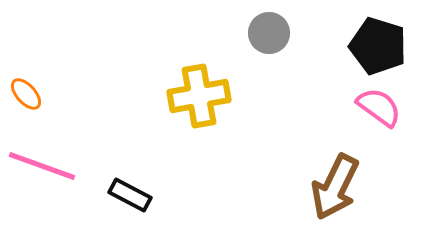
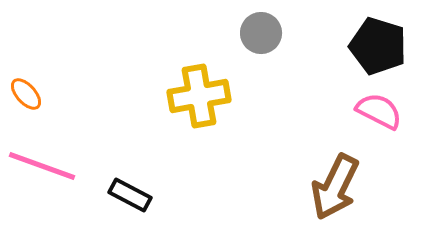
gray circle: moved 8 px left
pink semicircle: moved 4 px down; rotated 9 degrees counterclockwise
